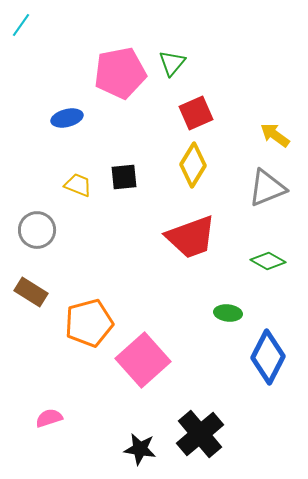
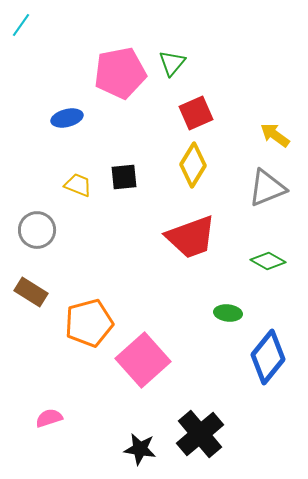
blue diamond: rotated 12 degrees clockwise
